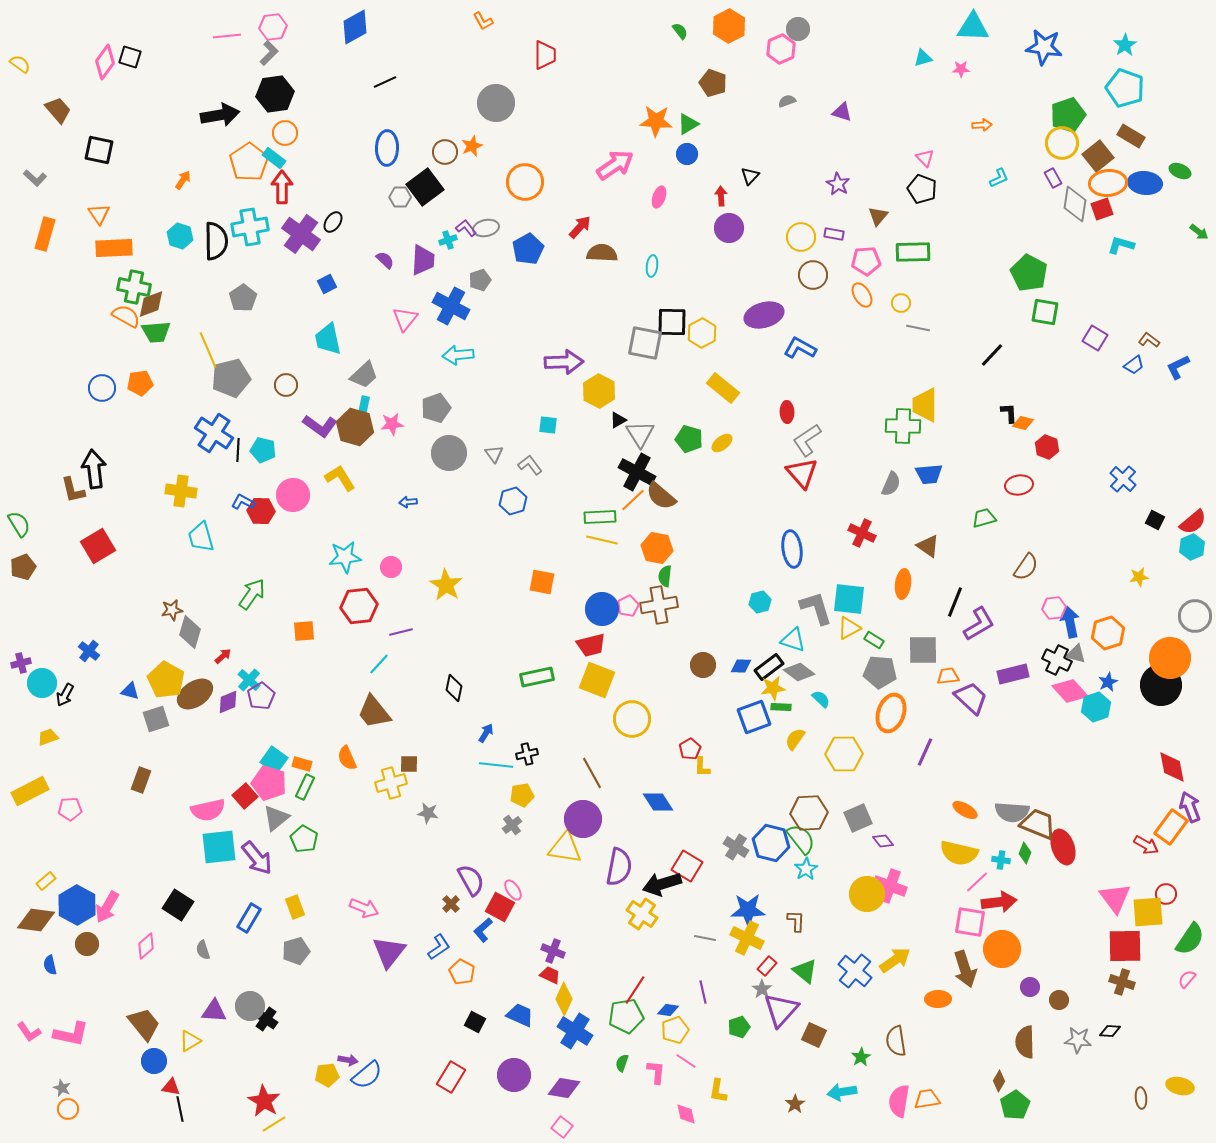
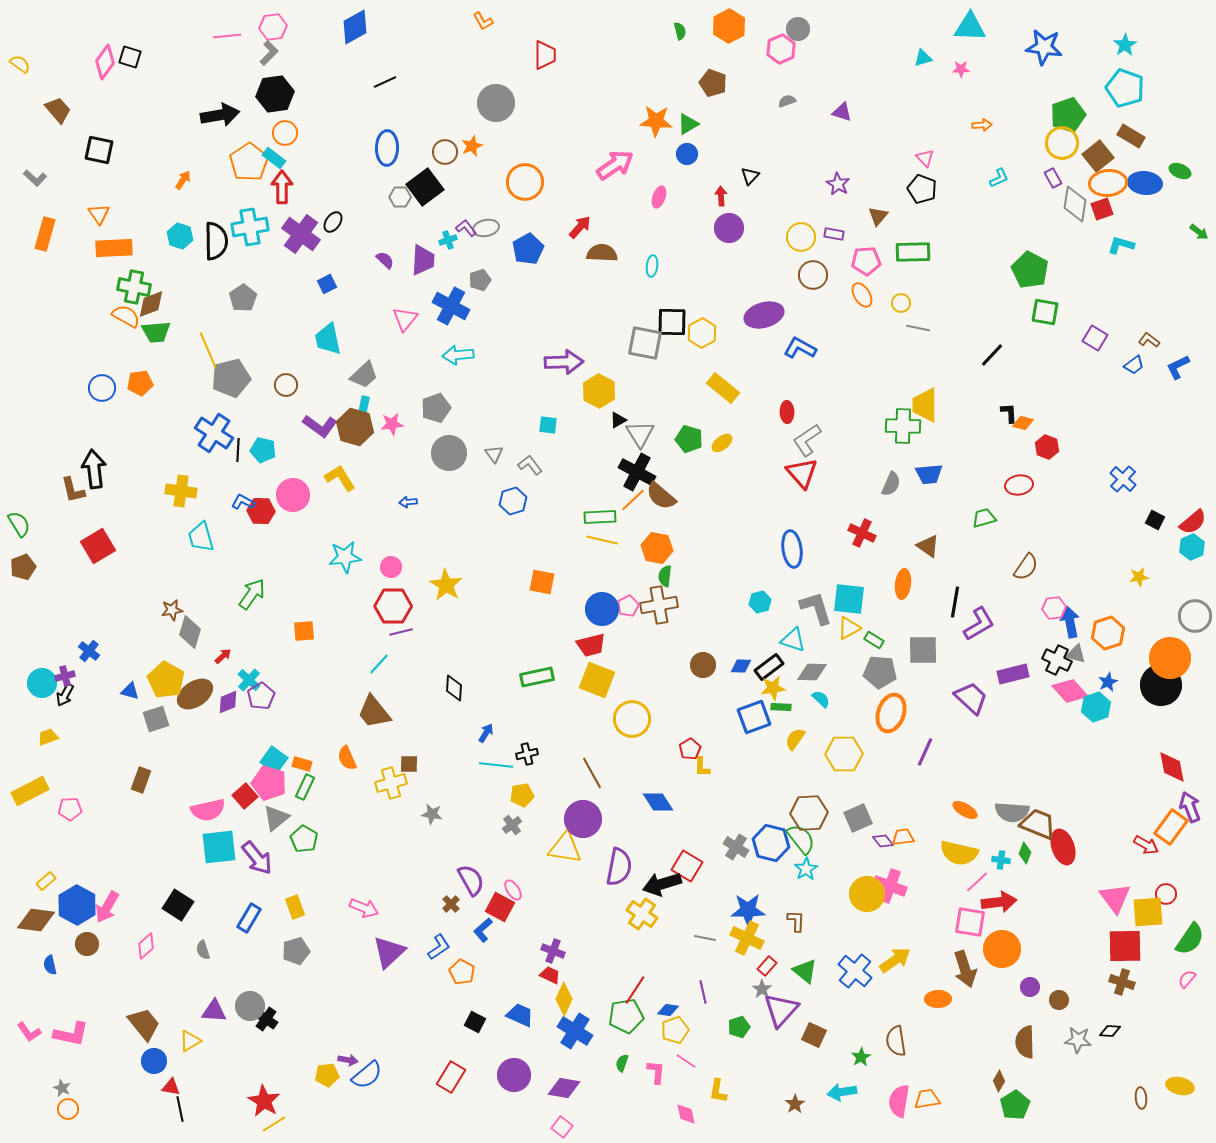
cyan triangle at (973, 27): moved 3 px left
green semicircle at (680, 31): rotated 24 degrees clockwise
green pentagon at (1029, 273): moved 1 px right, 3 px up
black line at (955, 602): rotated 12 degrees counterclockwise
red hexagon at (359, 606): moved 34 px right; rotated 6 degrees clockwise
purple cross at (21, 663): moved 44 px right, 13 px down
gray diamond at (799, 672): moved 13 px right; rotated 36 degrees counterclockwise
orange trapezoid at (948, 676): moved 45 px left, 161 px down
black diamond at (454, 688): rotated 8 degrees counterclockwise
gray star at (428, 813): moved 4 px right, 1 px down
purple triangle at (389, 952): rotated 9 degrees clockwise
